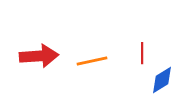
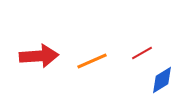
red line: rotated 60 degrees clockwise
orange line: rotated 12 degrees counterclockwise
